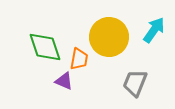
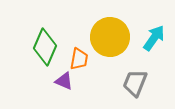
cyan arrow: moved 8 px down
yellow circle: moved 1 px right
green diamond: rotated 42 degrees clockwise
